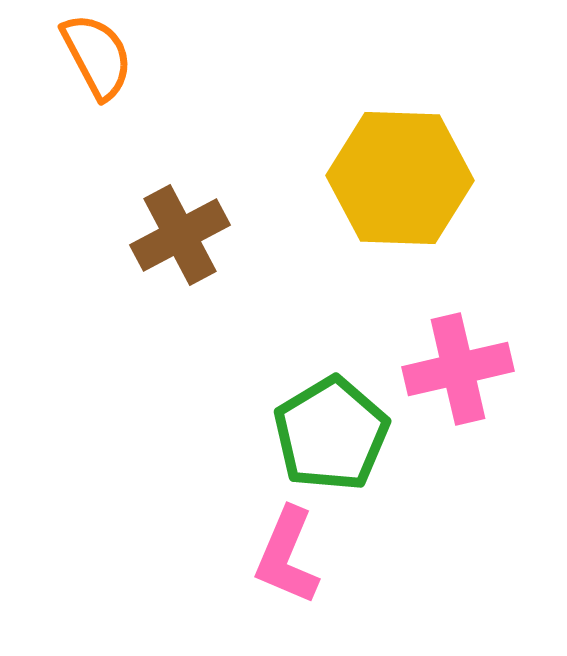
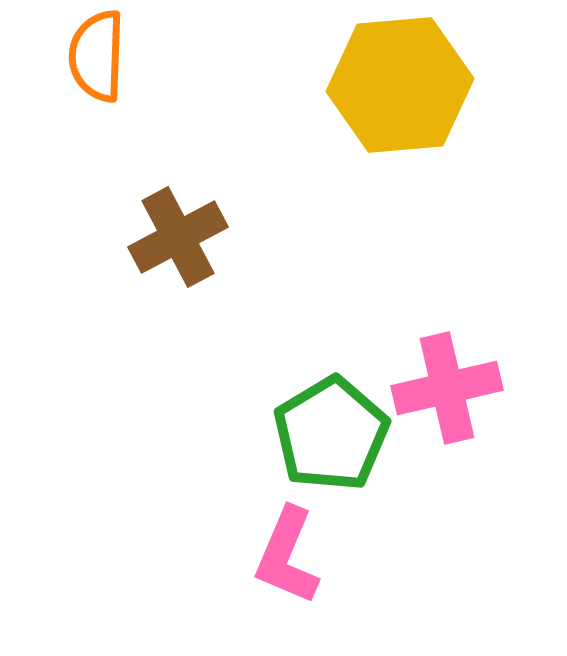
orange semicircle: rotated 150 degrees counterclockwise
yellow hexagon: moved 93 px up; rotated 7 degrees counterclockwise
brown cross: moved 2 px left, 2 px down
pink cross: moved 11 px left, 19 px down
